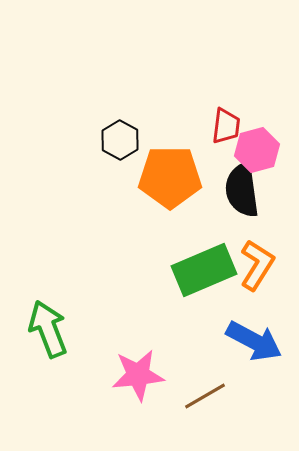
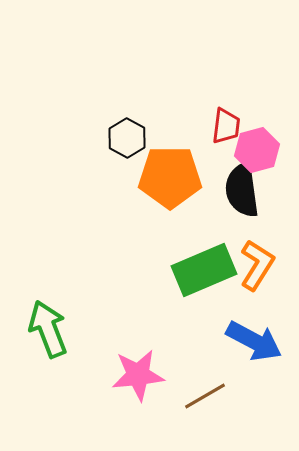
black hexagon: moved 7 px right, 2 px up
